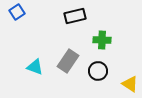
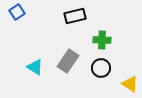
cyan triangle: rotated 12 degrees clockwise
black circle: moved 3 px right, 3 px up
